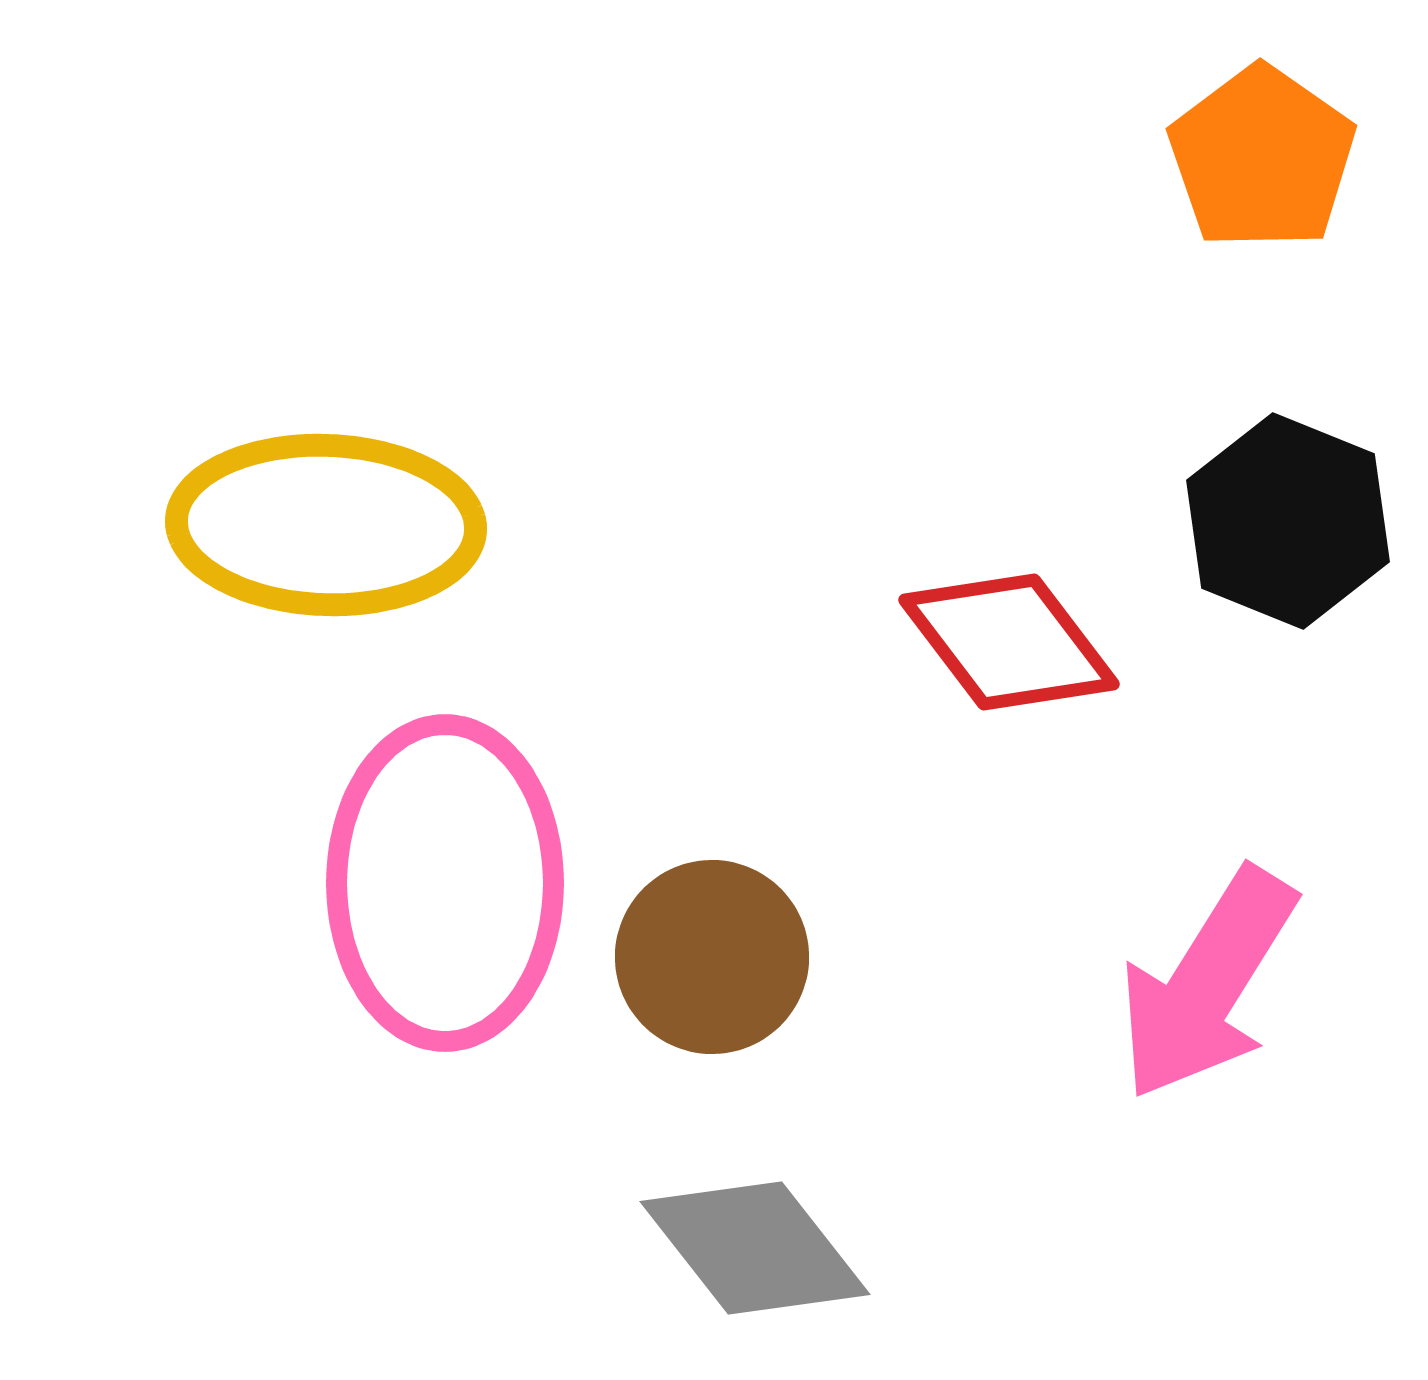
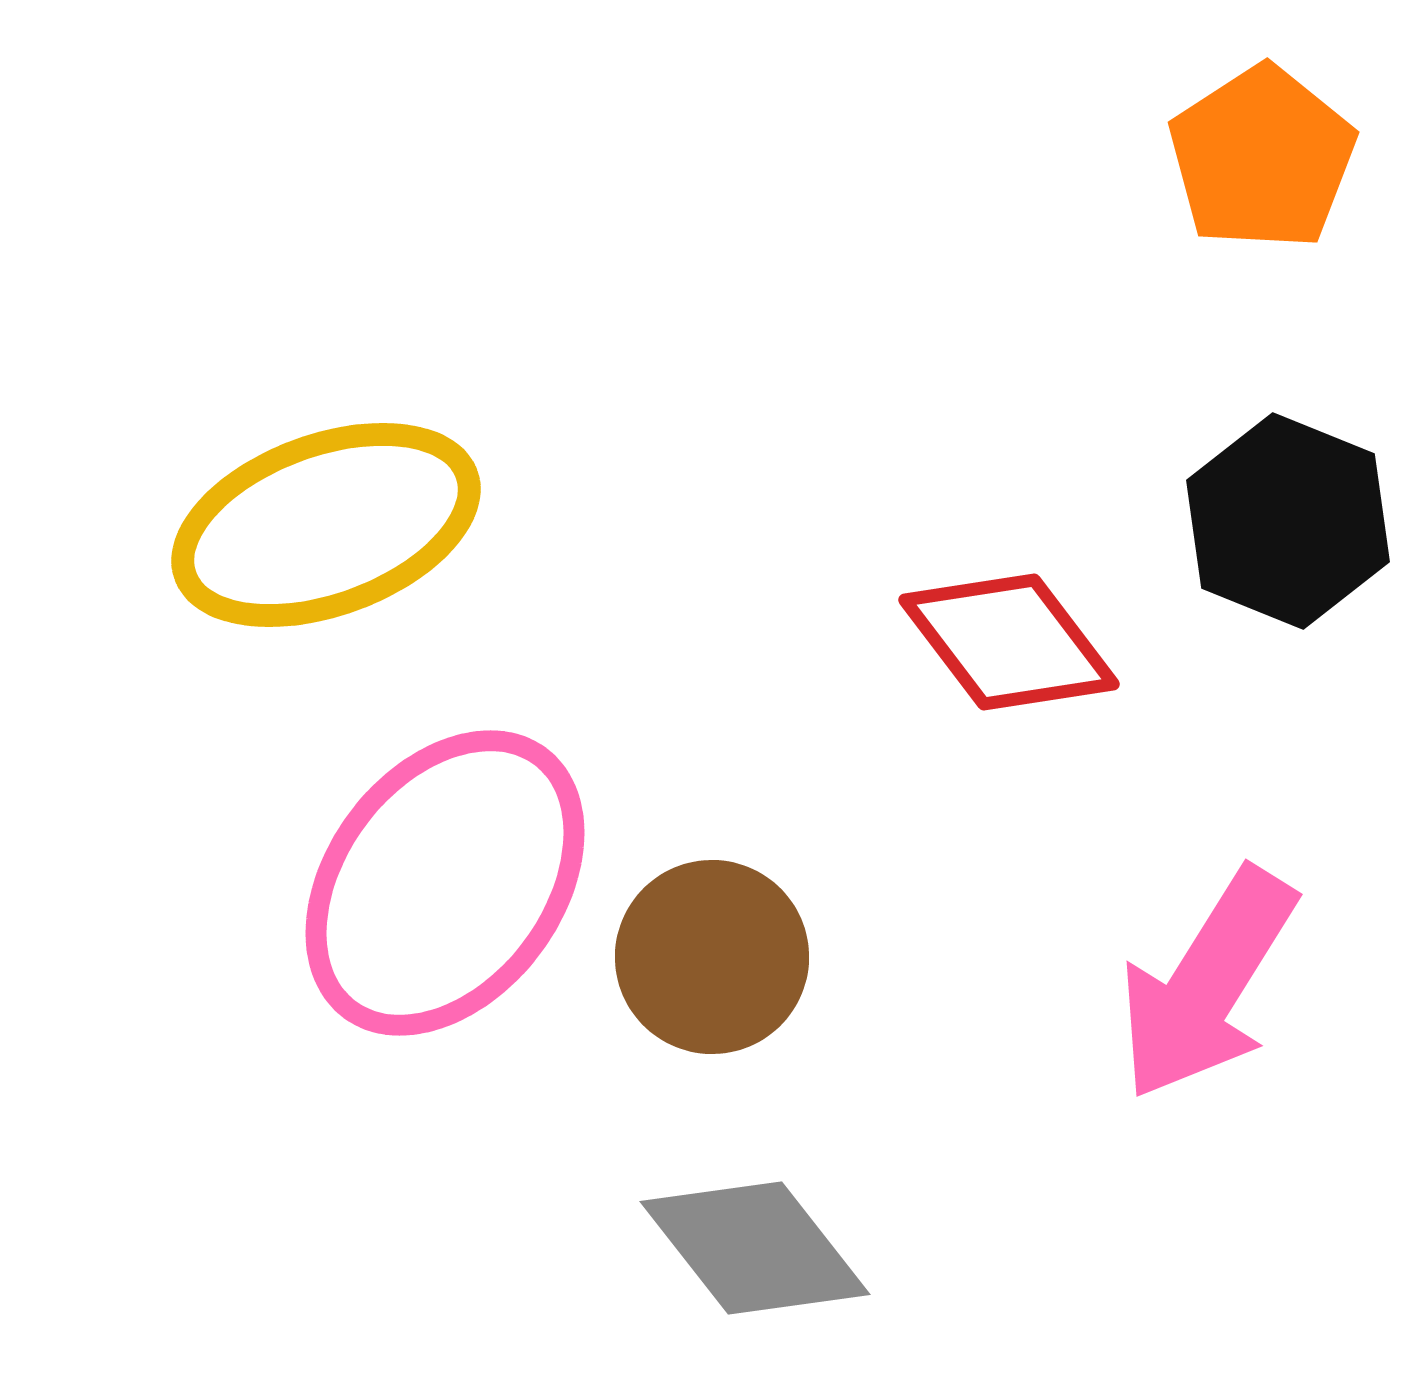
orange pentagon: rotated 4 degrees clockwise
yellow ellipse: rotated 22 degrees counterclockwise
pink ellipse: rotated 37 degrees clockwise
